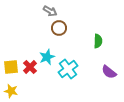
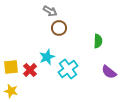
red cross: moved 3 px down
